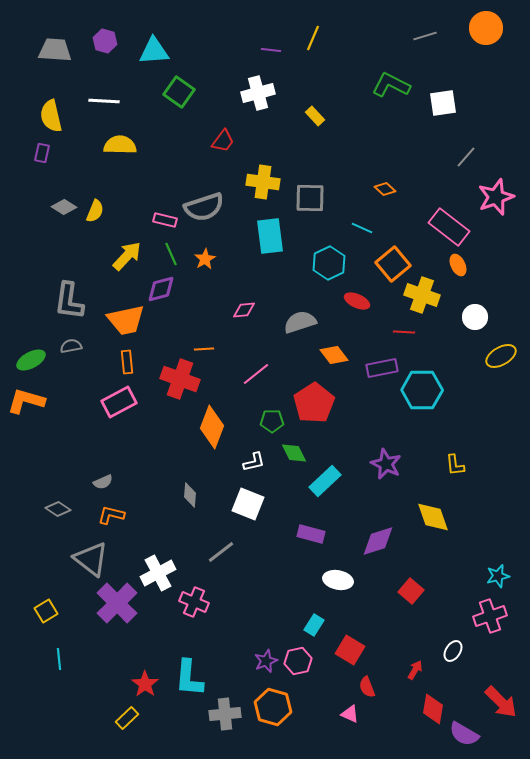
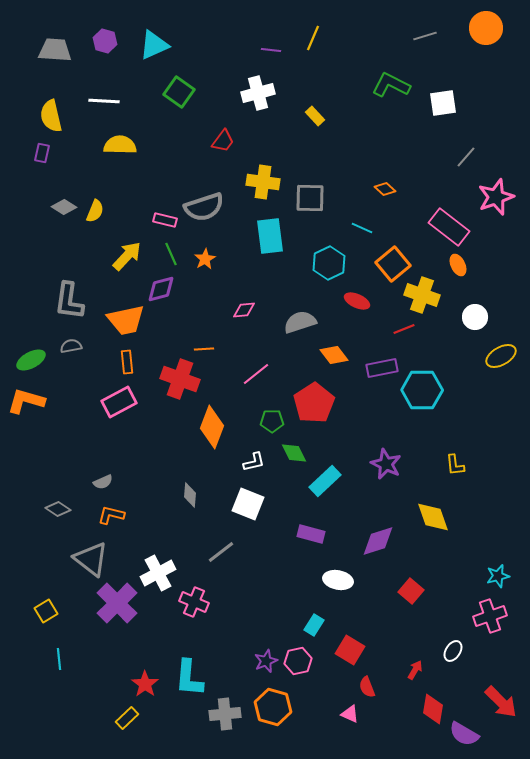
cyan triangle at (154, 51): moved 6 px up; rotated 20 degrees counterclockwise
red line at (404, 332): moved 3 px up; rotated 25 degrees counterclockwise
